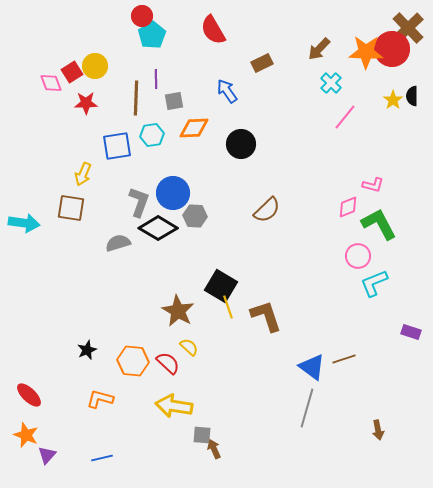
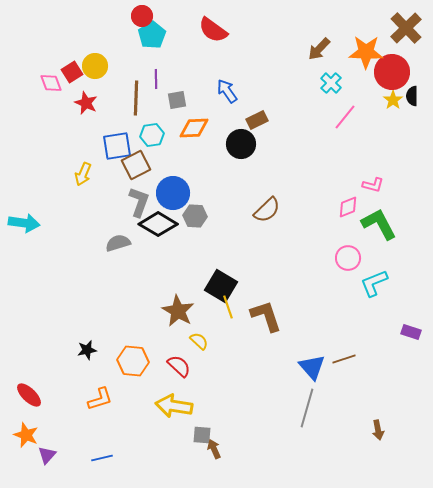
brown cross at (408, 28): moved 2 px left
red semicircle at (213, 30): rotated 24 degrees counterclockwise
red circle at (392, 49): moved 23 px down
brown rectangle at (262, 63): moved 5 px left, 57 px down
gray square at (174, 101): moved 3 px right, 1 px up
red star at (86, 103): rotated 25 degrees clockwise
brown square at (71, 208): moved 65 px right, 43 px up; rotated 36 degrees counterclockwise
black diamond at (158, 228): moved 4 px up
pink circle at (358, 256): moved 10 px left, 2 px down
yellow semicircle at (189, 347): moved 10 px right, 6 px up
black star at (87, 350): rotated 12 degrees clockwise
red semicircle at (168, 363): moved 11 px right, 3 px down
blue triangle at (312, 367): rotated 12 degrees clockwise
orange L-shape at (100, 399): rotated 148 degrees clockwise
